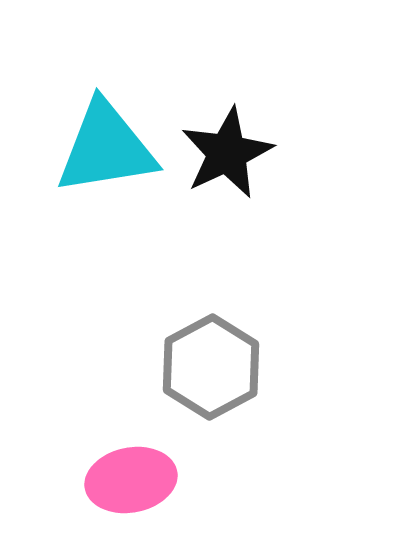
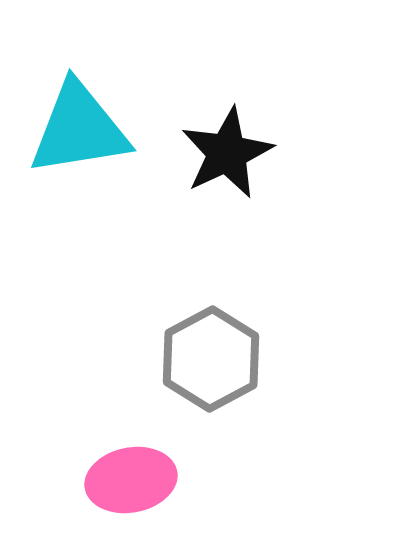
cyan triangle: moved 27 px left, 19 px up
gray hexagon: moved 8 px up
